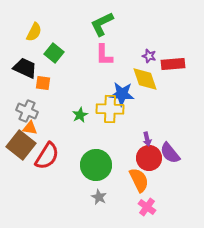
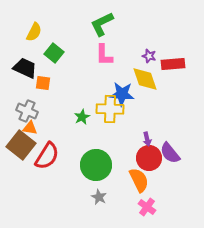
green star: moved 2 px right, 2 px down
